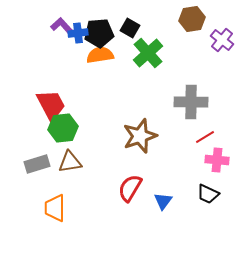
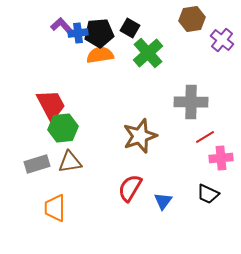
pink cross: moved 4 px right, 2 px up; rotated 10 degrees counterclockwise
